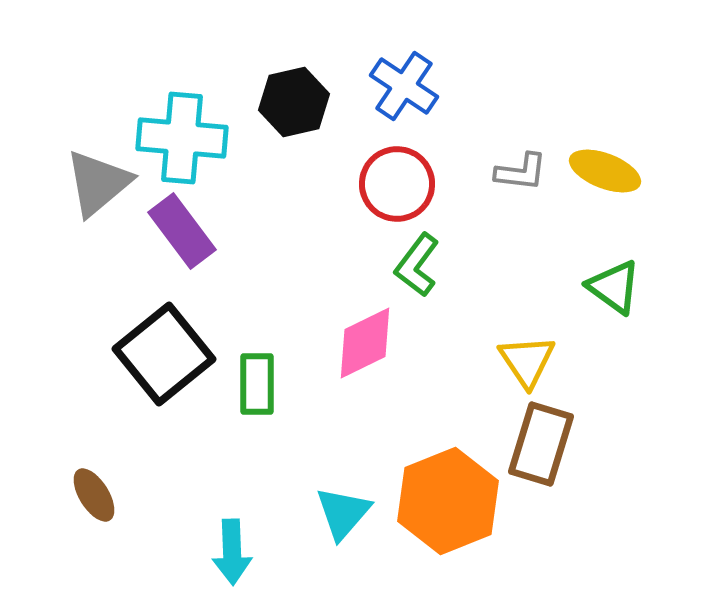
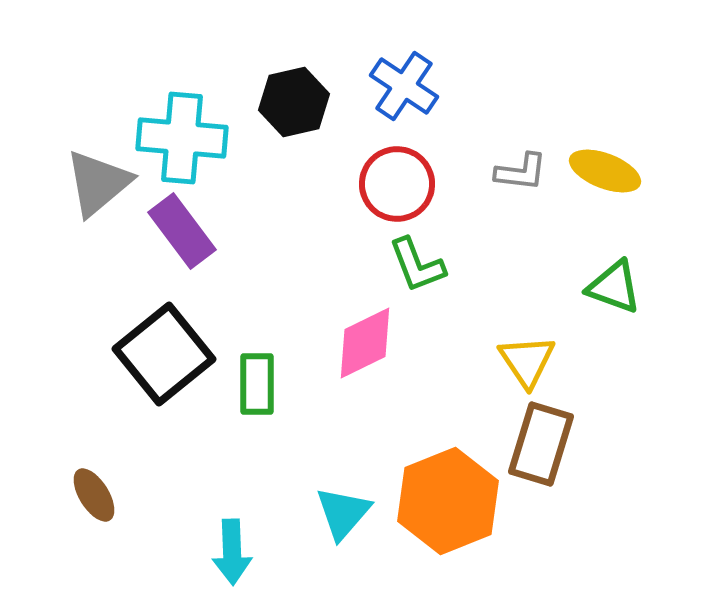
green L-shape: rotated 58 degrees counterclockwise
green triangle: rotated 16 degrees counterclockwise
